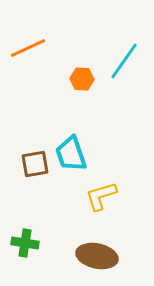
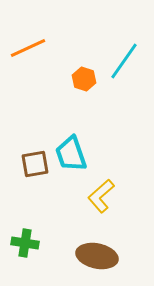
orange hexagon: moved 2 px right; rotated 15 degrees clockwise
yellow L-shape: rotated 24 degrees counterclockwise
